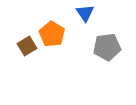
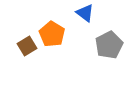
blue triangle: rotated 18 degrees counterclockwise
gray pentagon: moved 2 px right, 2 px up; rotated 20 degrees counterclockwise
